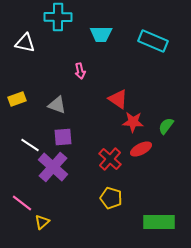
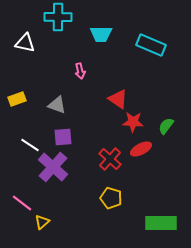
cyan rectangle: moved 2 px left, 4 px down
green rectangle: moved 2 px right, 1 px down
